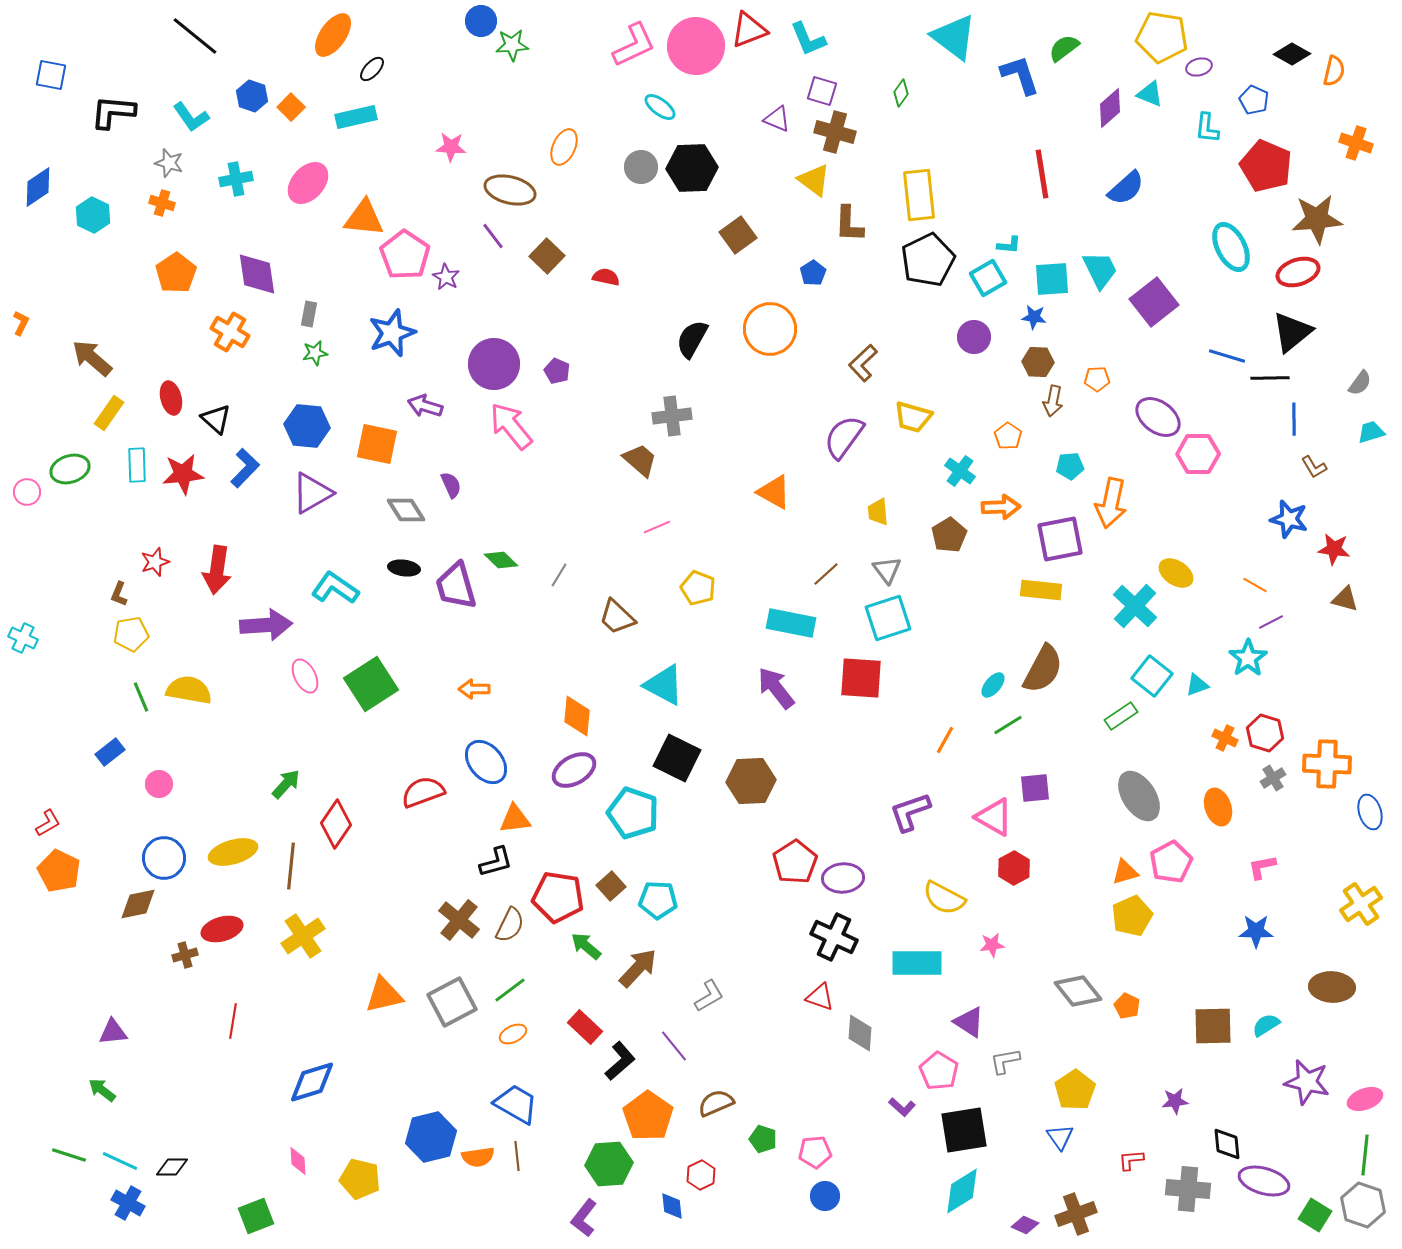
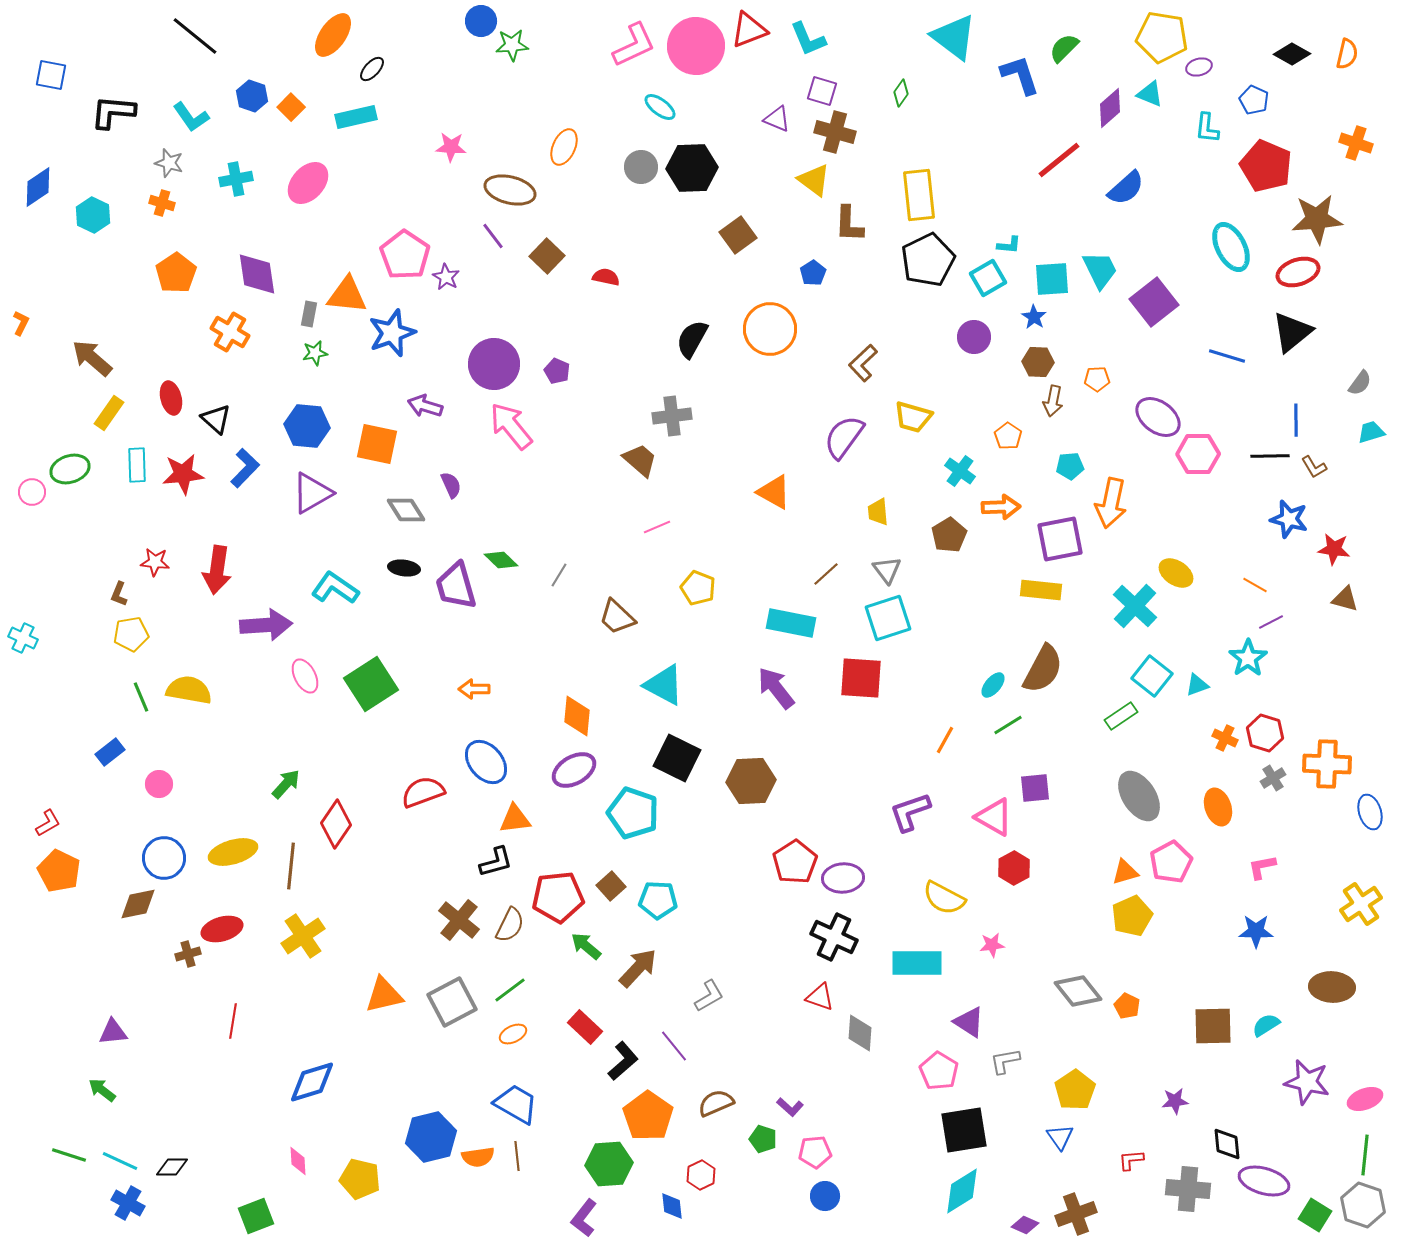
green semicircle at (1064, 48): rotated 8 degrees counterclockwise
orange semicircle at (1334, 71): moved 13 px right, 17 px up
red line at (1042, 174): moved 17 px right, 14 px up; rotated 60 degrees clockwise
orange triangle at (364, 218): moved 17 px left, 77 px down
blue star at (1034, 317): rotated 25 degrees clockwise
black line at (1270, 378): moved 78 px down
blue line at (1294, 419): moved 2 px right, 1 px down
pink circle at (27, 492): moved 5 px right
red star at (155, 562): rotated 24 degrees clockwise
red pentagon at (558, 897): rotated 15 degrees counterclockwise
brown cross at (185, 955): moved 3 px right, 1 px up
black L-shape at (620, 1061): moved 3 px right
purple L-shape at (902, 1107): moved 112 px left
